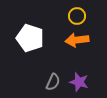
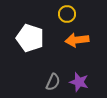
yellow circle: moved 10 px left, 2 px up
